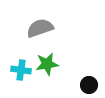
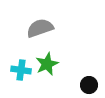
green star: rotated 15 degrees counterclockwise
